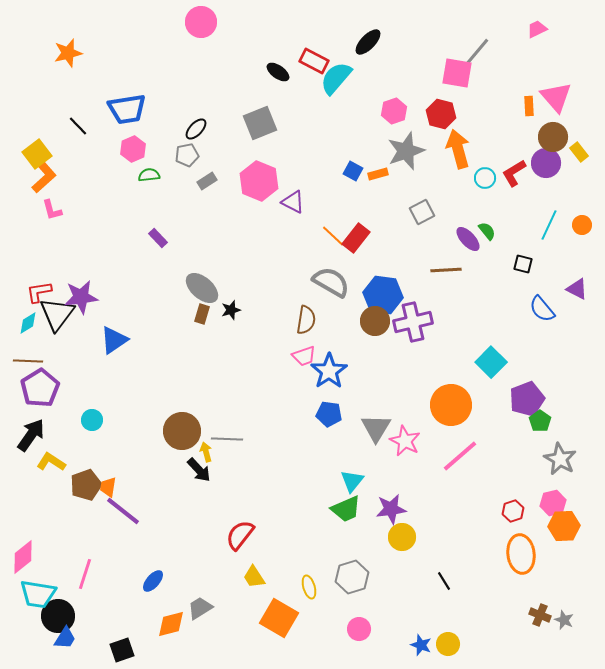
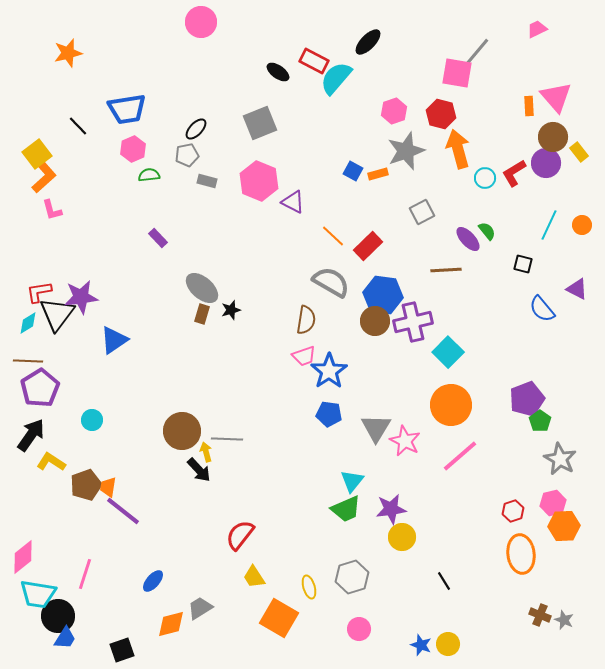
gray rectangle at (207, 181): rotated 48 degrees clockwise
red rectangle at (356, 238): moved 12 px right, 8 px down; rotated 8 degrees clockwise
cyan square at (491, 362): moved 43 px left, 10 px up
